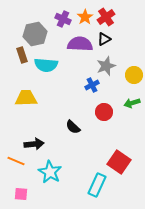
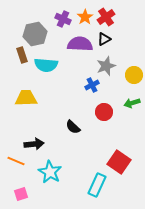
pink square: rotated 24 degrees counterclockwise
